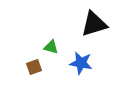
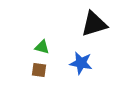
green triangle: moved 9 px left
brown square: moved 5 px right, 3 px down; rotated 28 degrees clockwise
